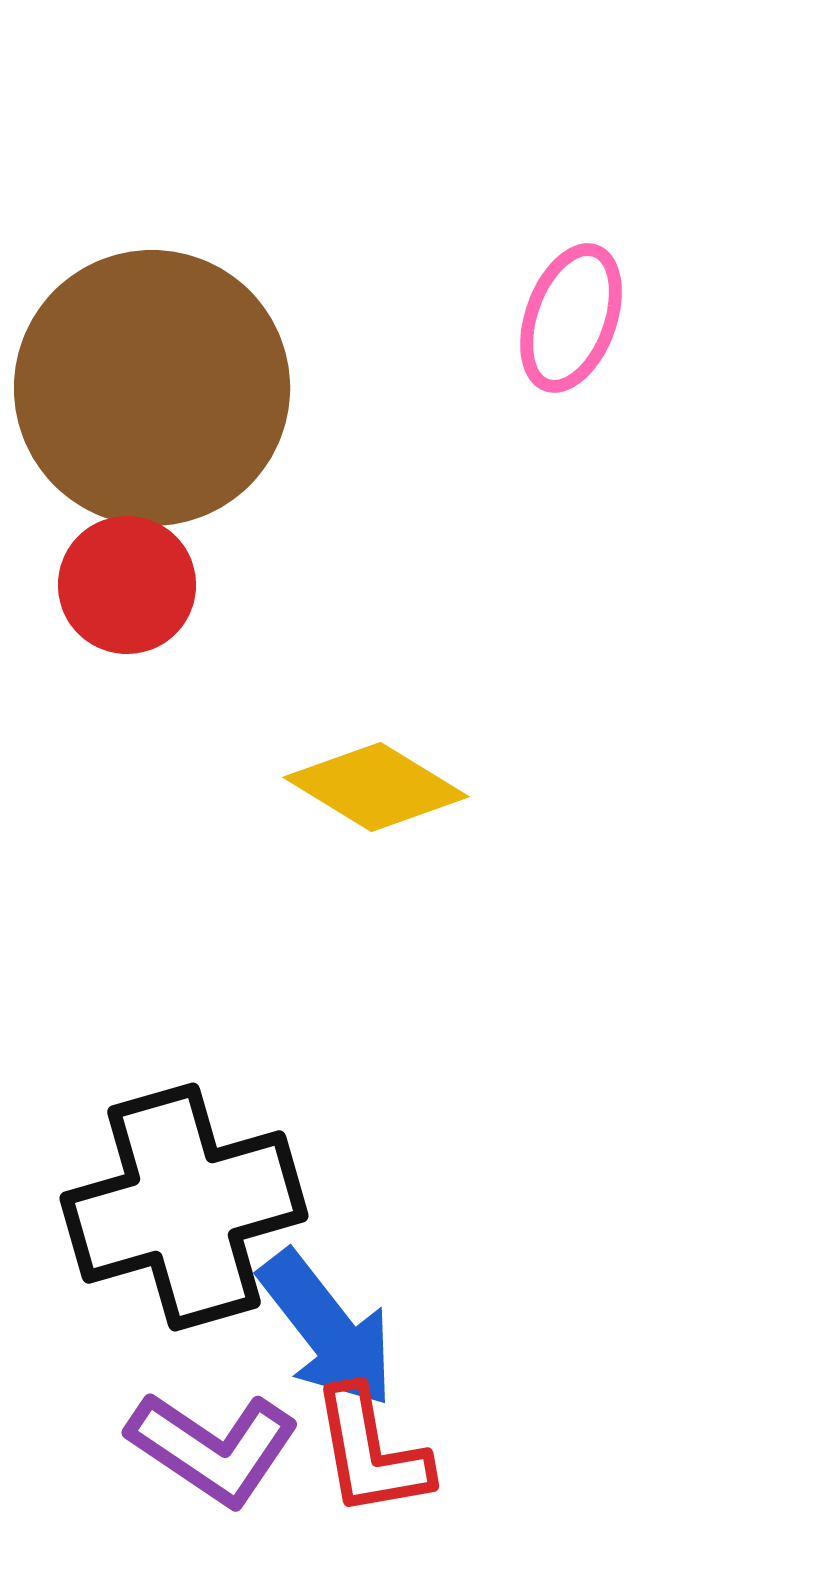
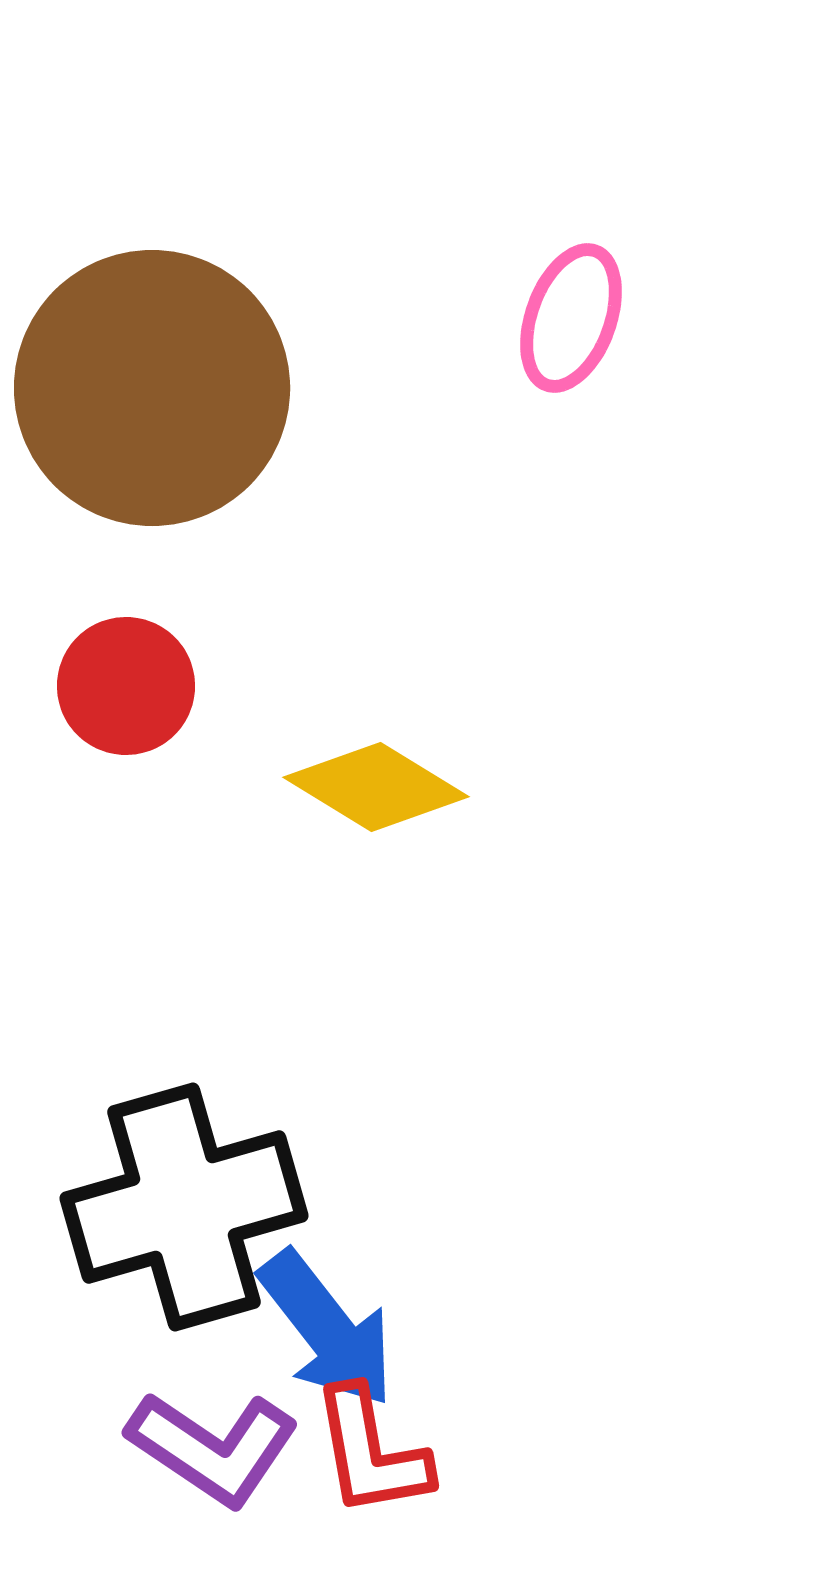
red circle: moved 1 px left, 101 px down
